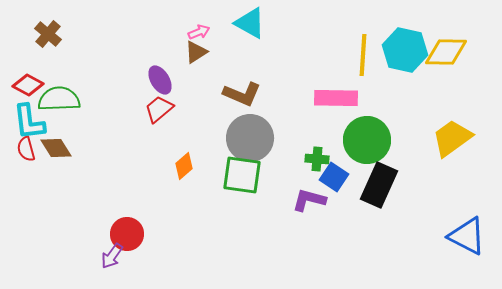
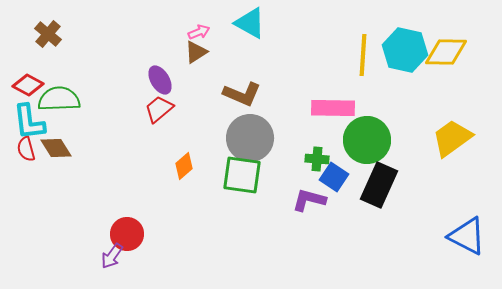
pink rectangle: moved 3 px left, 10 px down
